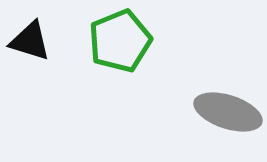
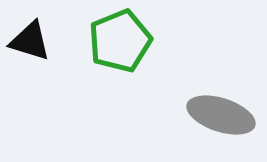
gray ellipse: moved 7 px left, 3 px down
